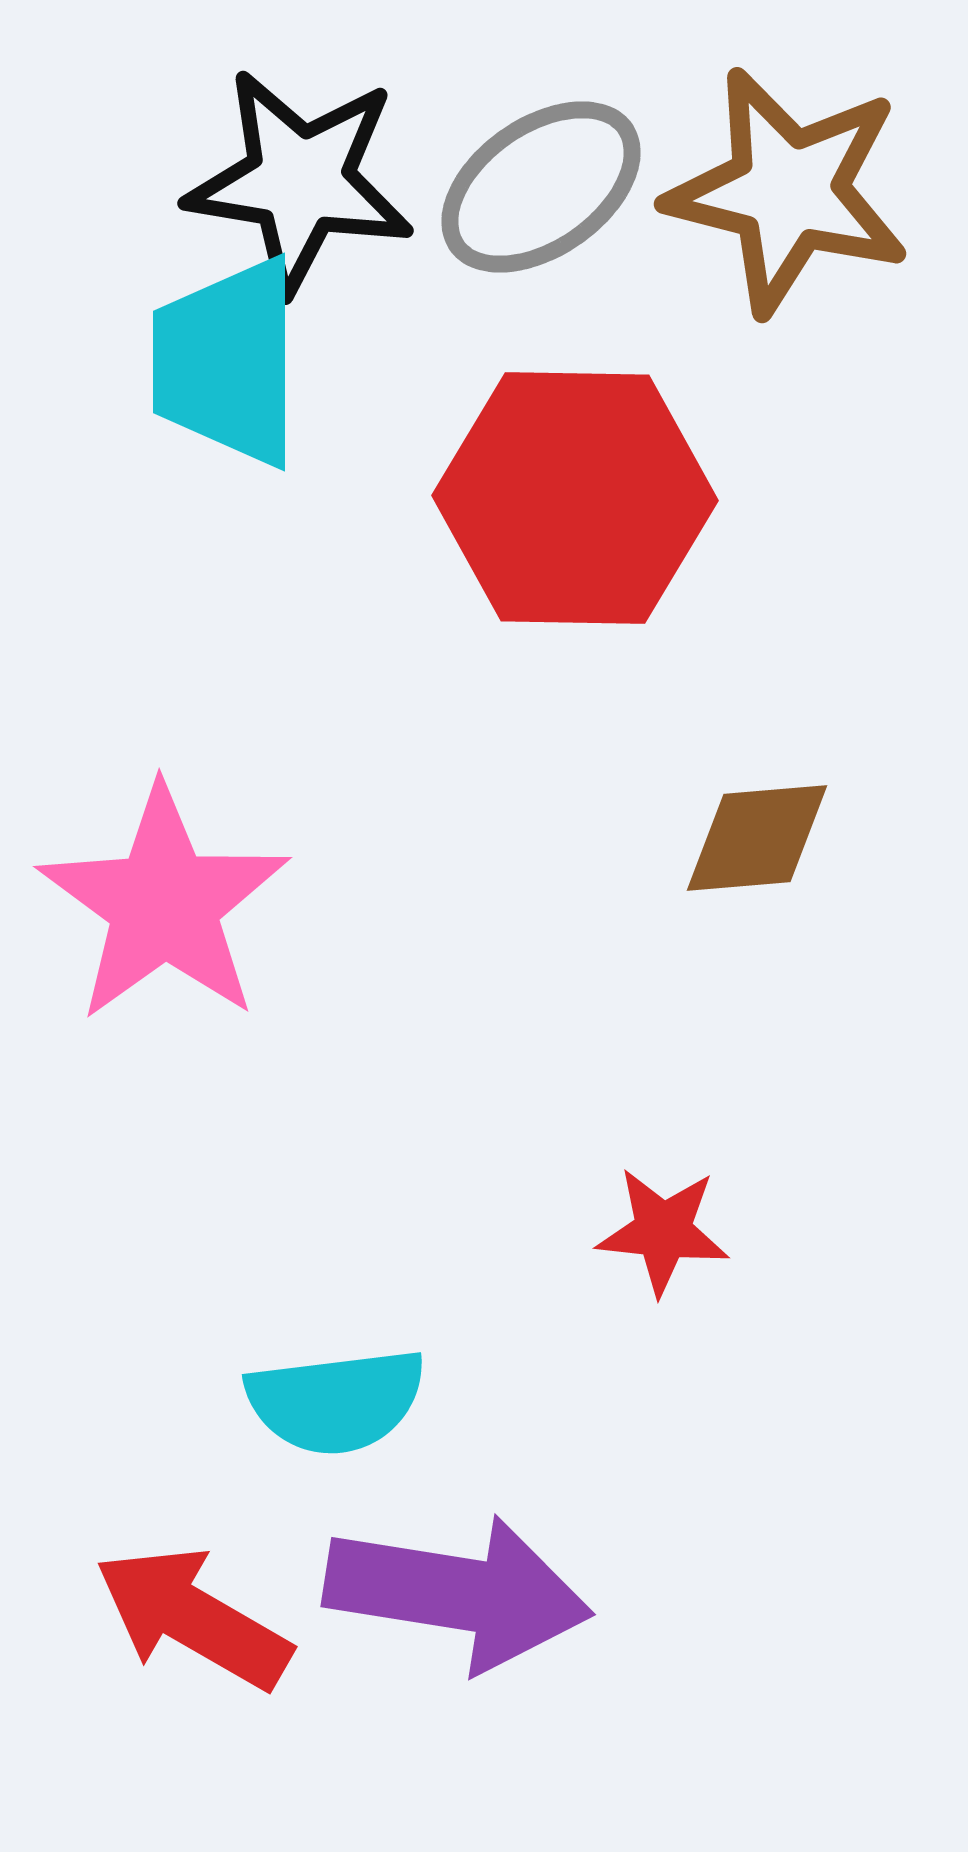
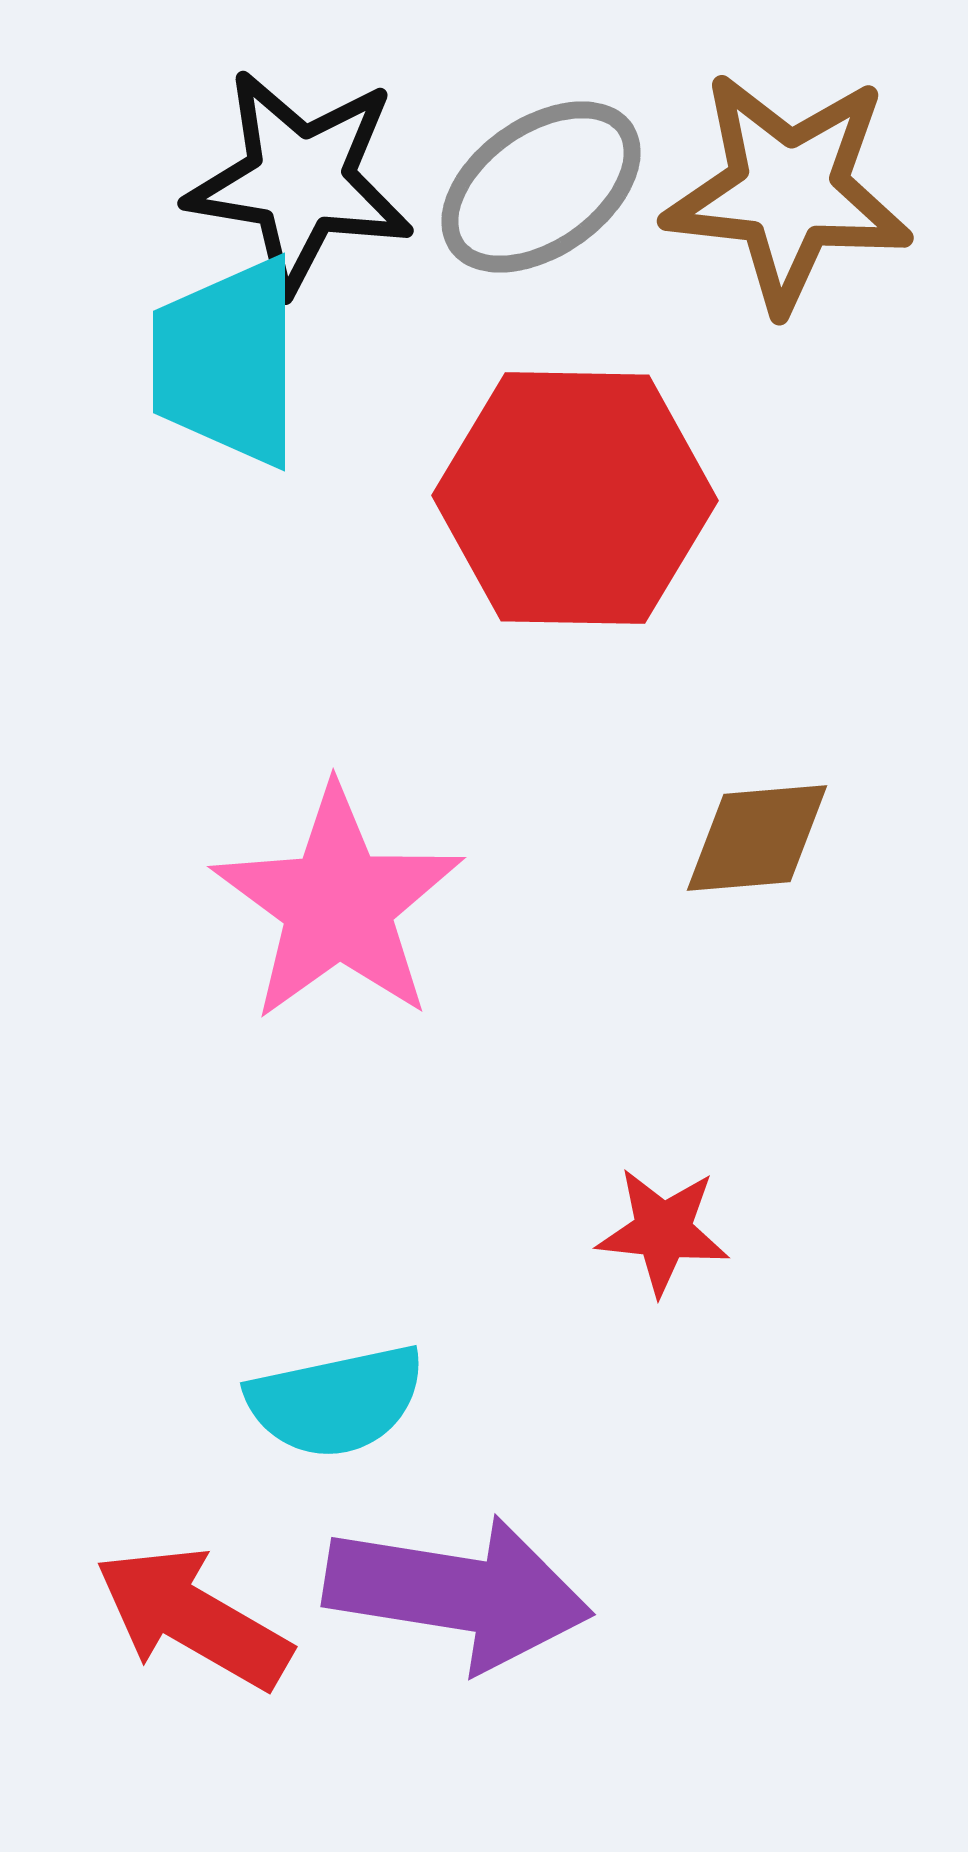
brown star: rotated 8 degrees counterclockwise
pink star: moved 174 px right
cyan semicircle: rotated 5 degrees counterclockwise
